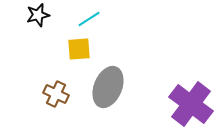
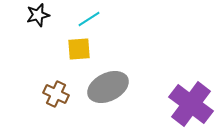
gray ellipse: rotated 42 degrees clockwise
